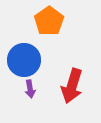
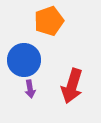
orange pentagon: rotated 16 degrees clockwise
